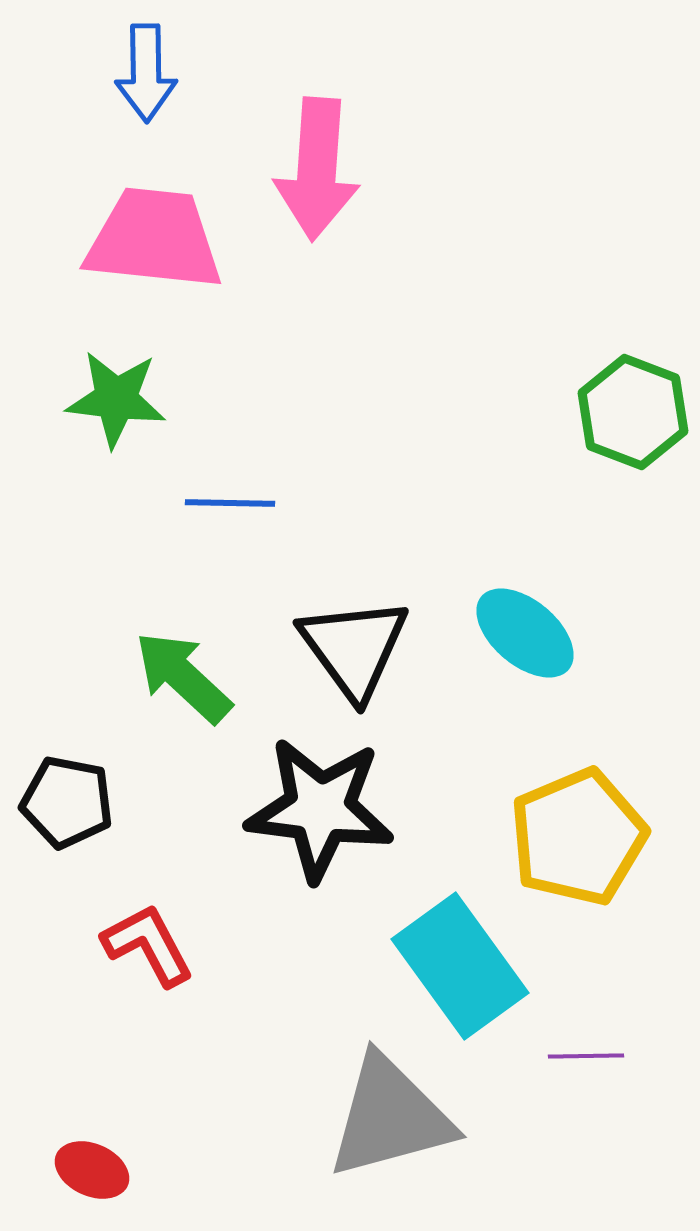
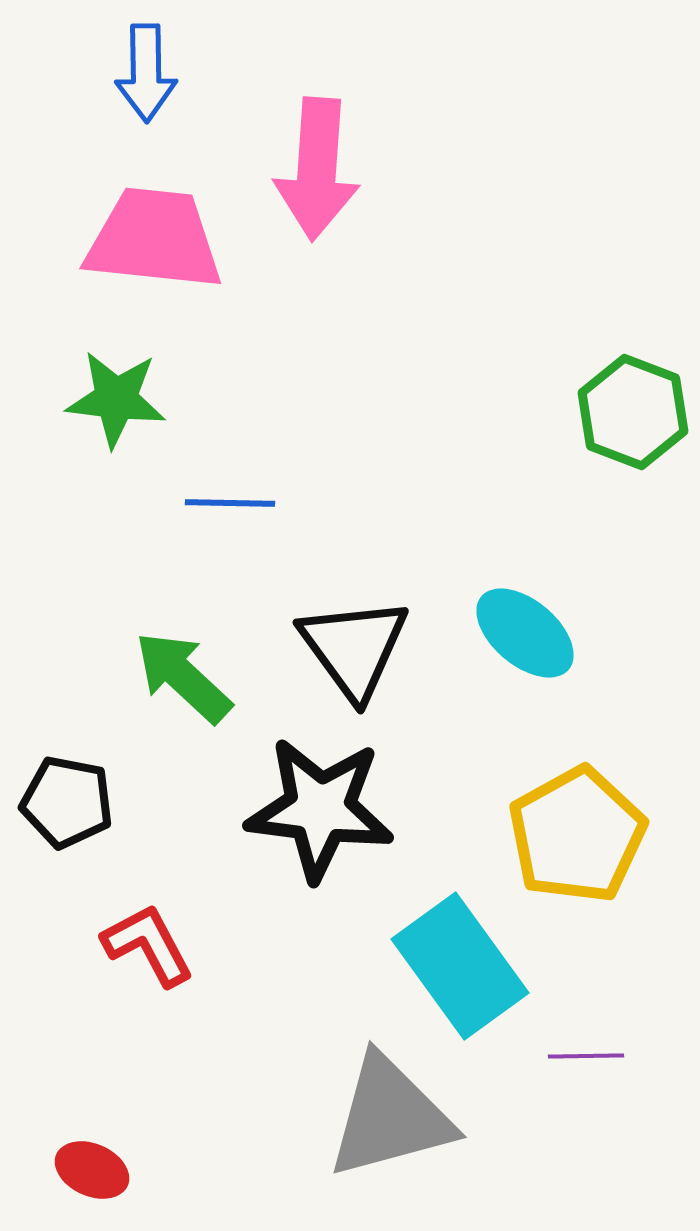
yellow pentagon: moved 1 px left, 2 px up; rotated 6 degrees counterclockwise
